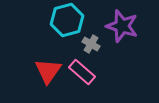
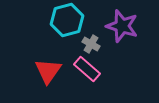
pink rectangle: moved 5 px right, 3 px up
